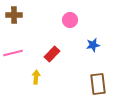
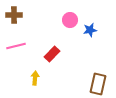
blue star: moved 3 px left, 15 px up
pink line: moved 3 px right, 7 px up
yellow arrow: moved 1 px left, 1 px down
brown rectangle: rotated 20 degrees clockwise
